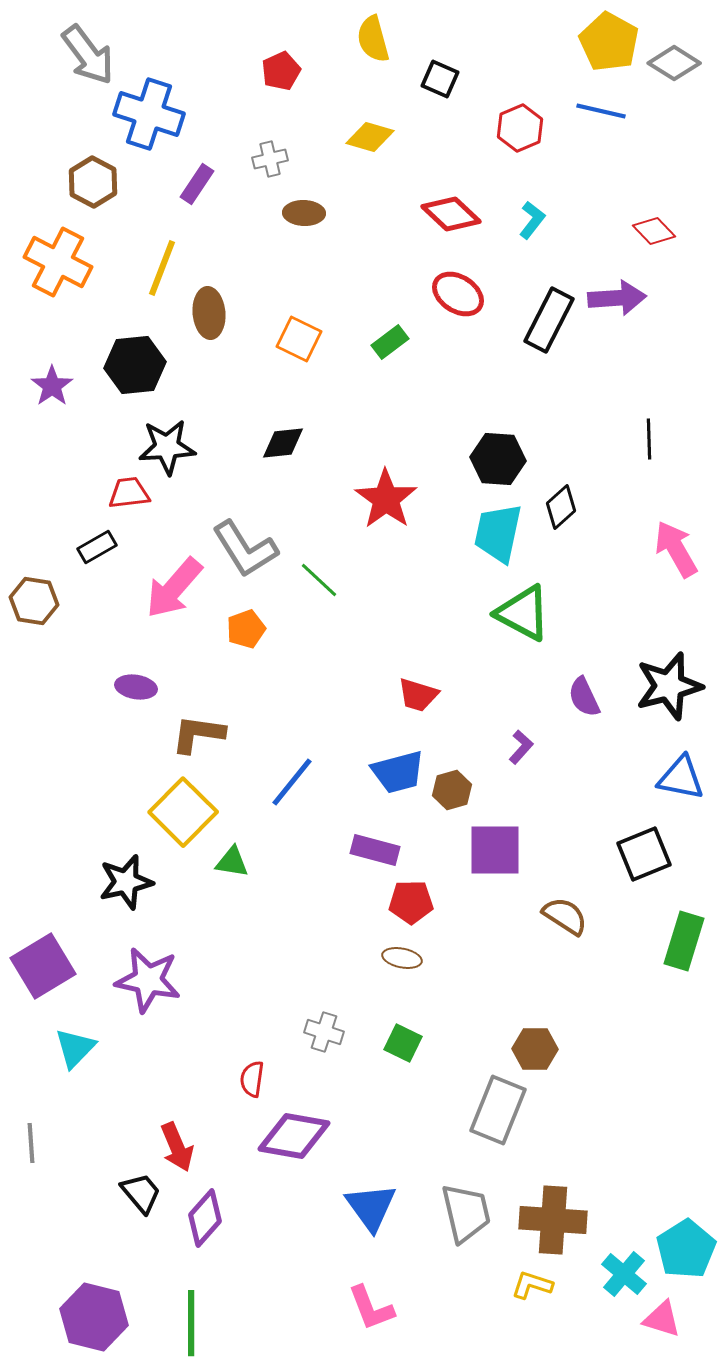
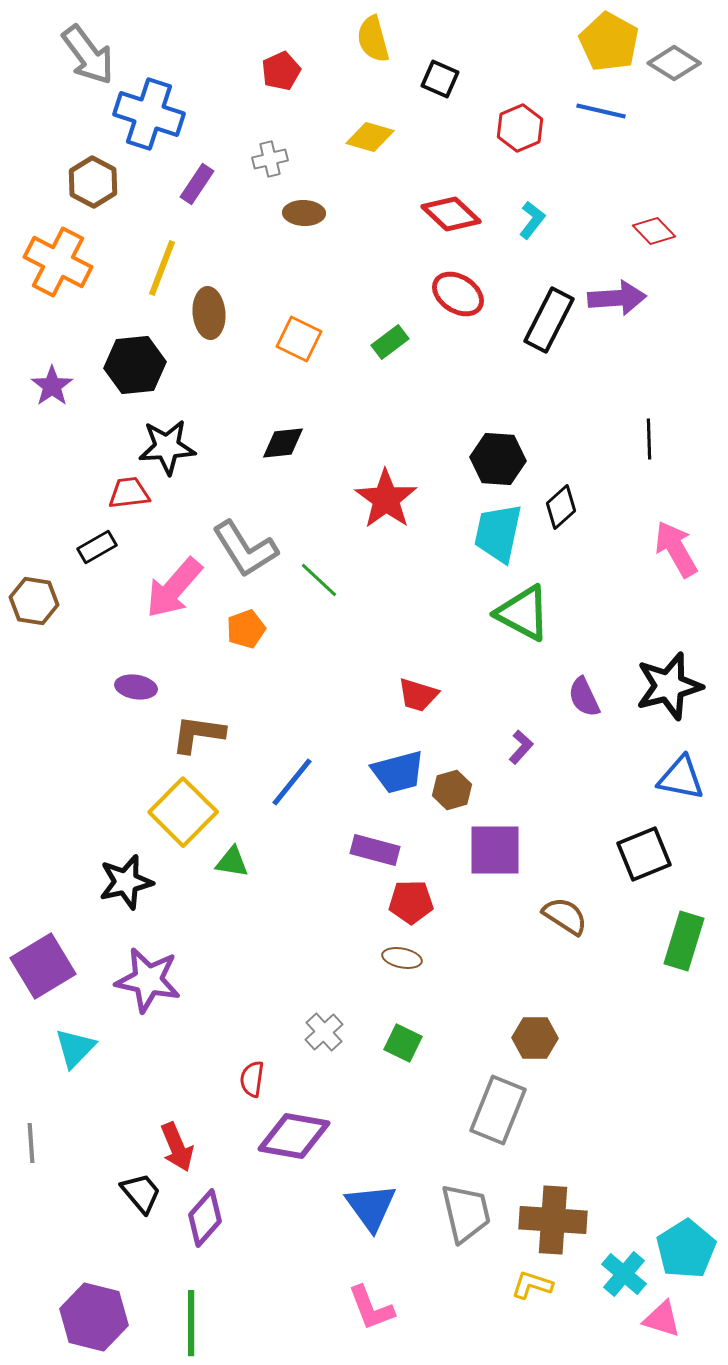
gray cross at (324, 1032): rotated 30 degrees clockwise
brown hexagon at (535, 1049): moved 11 px up
